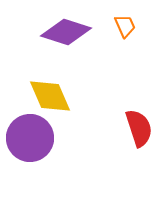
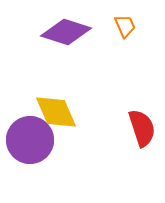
yellow diamond: moved 6 px right, 16 px down
red semicircle: moved 3 px right
purple circle: moved 2 px down
